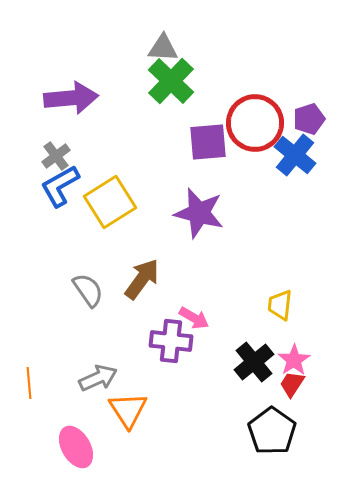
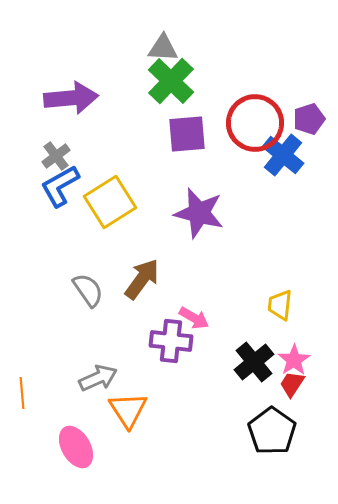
purple square: moved 21 px left, 8 px up
blue cross: moved 12 px left
orange line: moved 7 px left, 10 px down
